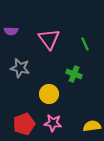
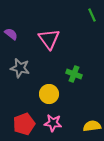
purple semicircle: moved 3 px down; rotated 144 degrees counterclockwise
green line: moved 7 px right, 29 px up
